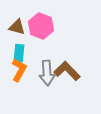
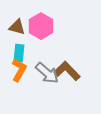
pink hexagon: rotated 10 degrees clockwise
gray arrow: rotated 45 degrees counterclockwise
